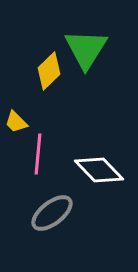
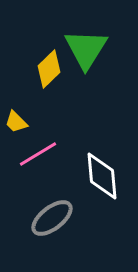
yellow diamond: moved 2 px up
pink line: rotated 54 degrees clockwise
white diamond: moved 3 px right, 6 px down; rotated 39 degrees clockwise
gray ellipse: moved 5 px down
